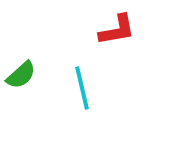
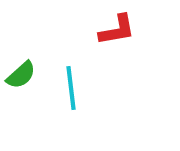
cyan line: moved 11 px left; rotated 6 degrees clockwise
